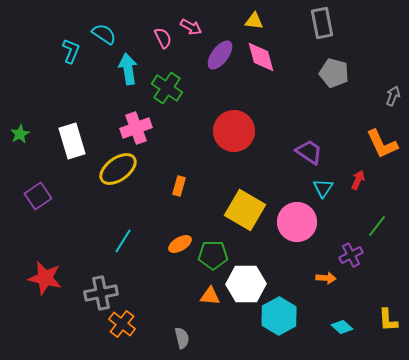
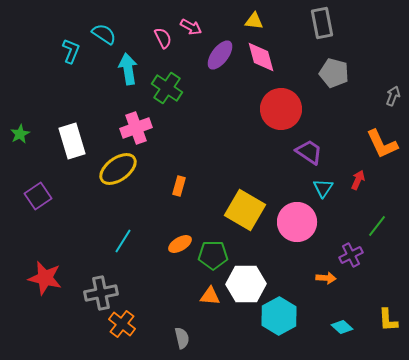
red circle: moved 47 px right, 22 px up
